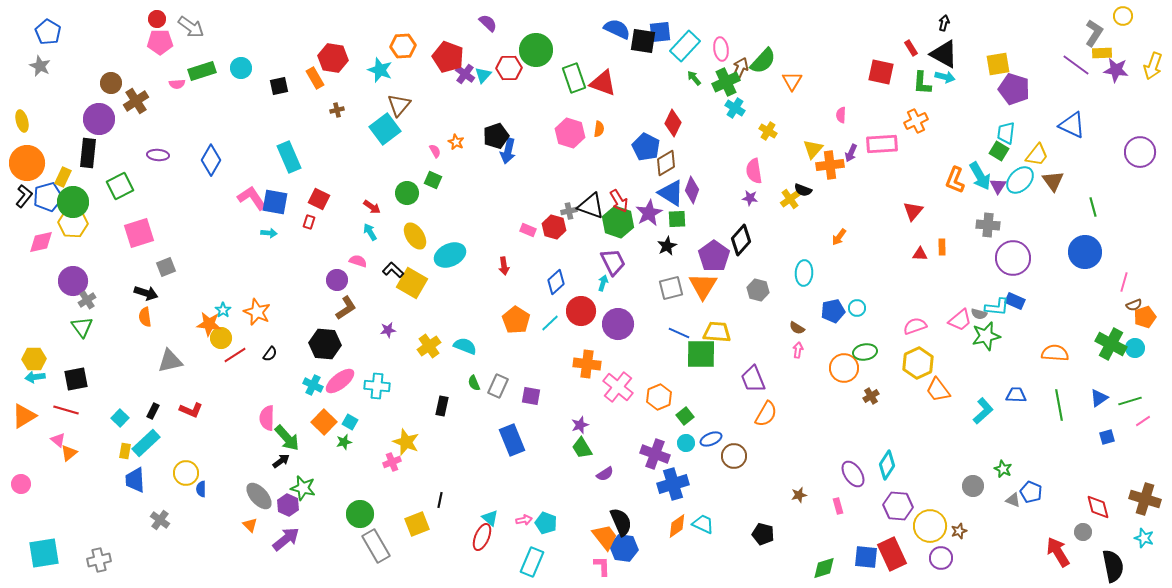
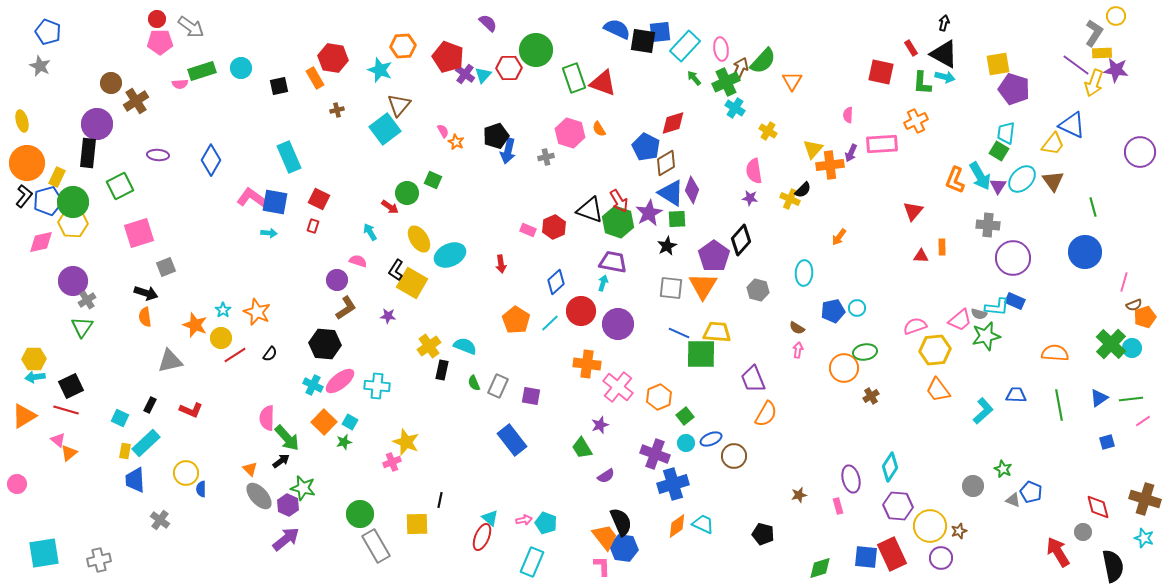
yellow circle at (1123, 16): moved 7 px left
blue pentagon at (48, 32): rotated 10 degrees counterclockwise
yellow arrow at (1153, 66): moved 59 px left, 17 px down
pink semicircle at (177, 84): moved 3 px right
pink semicircle at (841, 115): moved 7 px right
purple circle at (99, 119): moved 2 px left, 5 px down
red diamond at (673, 123): rotated 48 degrees clockwise
orange semicircle at (599, 129): rotated 140 degrees clockwise
pink semicircle at (435, 151): moved 8 px right, 20 px up
yellow trapezoid at (1037, 155): moved 16 px right, 11 px up
yellow rectangle at (63, 177): moved 6 px left
cyan ellipse at (1020, 180): moved 2 px right, 1 px up
black semicircle at (803, 190): rotated 66 degrees counterclockwise
blue pentagon at (48, 197): moved 4 px down
pink L-shape at (252, 198): rotated 20 degrees counterclockwise
yellow cross at (790, 199): rotated 30 degrees counterclockwise
black triangle at (591, 206): moved 1 px left, 4 px down
red arrow at (372, 207): moved 18 px right
gray cross at (569, 211): moved 23 px left, 54 px up
red rectangle at (309, 222): moved 4 px right, 4 px down
red hexagon at (554, 227): rotated 20 degrees clockwise
yellow ellipse at (415, 236): moved 4 px right, 3 px down
red triangle at (920, 254): moved 1 px right, 2 px down
purple trapezoid at (613, 262): rotated 52 degrees counterclockwise
red arrow at (504, 266): moved 3 px left, 2 px up
black L-shape at (393, 270): moved 3 px right; rotated 100 degrees counterclockwise
gray square at (671, 288): rotated 20 degrees clockwise
orange star at (209, 324): moved 14 px left, 1 px down; rotated 15 degrees clockwise
green triangle at (82, 327): rotated 10 degrees clockwise
purple star at (388, 330): moved 14 px up; rotated 14 degrees clockwise
green cross at (1111, 344): rotated 16 degrees clockwise
cyan circle at (1135, 348): moved 3 px left
yellow hexagon at (918, 363): moved 17 px right, 13 px up; rotated 20 degrees clockwise
black square at (76, 379): moved 5 px left, 7 px down; rotated 15 degrees counterclockwise
green line at (1130, 401): moved 1 px right, 2 px up; rotated 10 degrees clockwise
black rectangle at (442, 406): moved 36 px up
black rectangle at (153, 411): moved 3 px left, 6 px up
cyan square at (120, 418): rotated 18 degrees counterclockwise
purple star at (580, 425): moved 20 px right
blue square at (1107, 437): moved 5 px down
blue rectangle at (512, 440): rotated 16 degrees counterclockwise
cyan diamond at (887, 465): moved 3 px right, 2 px down
purple semicircle at (605, 474): moved 1 px right, 2 px down
purple ellipse at (853, 474): moved 2 px left, 5 px down; rotated 20 degrees clockwise
pink circle at (21, 484): moved 4 px left
yellow square at (417, 524): rotated 20 degrees clockwise
orange triangle at (250, 525): moved 56 px up
green diamond at (824, 568): moved 4 px left
